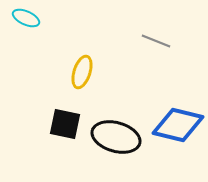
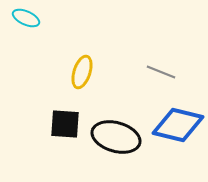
gray line: moved 5 px right, 31 px down
black square: rotated 8 degrees counterclockwise
